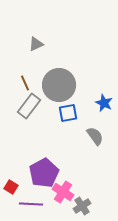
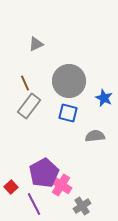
gray circle: moved 10 px right, 4 px up
blue star: moved 5 px up
blue square: rotated 24 degrees clockwise
gray semicircle: rotated 60 degrees counterclockwise
red square: rotated 16 degrees clockwise
pink cross: moved 2 px left, 7 px up
purple line: moved 3 px right; rotated 60 degrees clockwise
